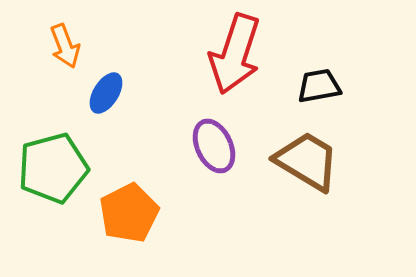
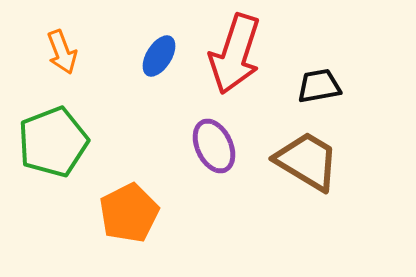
orange arrow: moved 3 px left, 6 px down
blue ellipse: moved 53 px right, 37 px up
green pentagon: moved 26 px up; rotated 6 degrees counterclockwise
